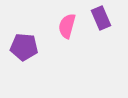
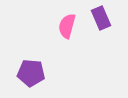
purple pentagon: moved 7 px right, 26 px down
